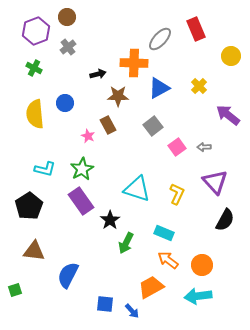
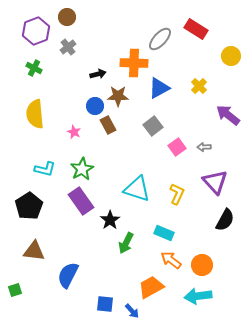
red rectangle: rotated 35 degrees counterclockwise
blue circle: moved 30 px right, 3 px down
pink star: moved 14 px left, 4 px up
orange arrow: moved 3 px right
